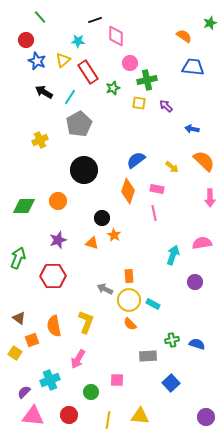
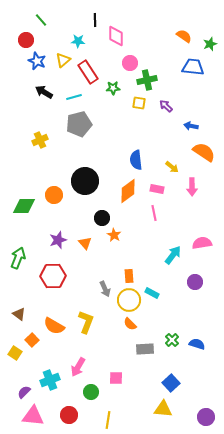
green line at (40, 17): moved 1 px right, 3 px down
black line at (95, 20): rotated 72 degrees counterclockwise
green star at (210, 23): moved 21 px down
green star at (113, 88): rotated 16 degrees clockwise
cyan line at (70, 97): moved 4 px right; rotated 42 degrees clockwise
gray pentagon at (79, 124): rotated 15 degrees clockwise
blue arrow at (192, 129): moved 1 px left, 3 px up
blue semicircle at (136, 160): rotated 60 degrees counterclockwise
orange semicircle at (204, 161): moved 9 px up; rotated 10 degrees counterclockwise
black circle at (84, 170): moved 1 px right, 11 px down
orange diamond at (128, 191): rotated 35 degrees clockwise
pink arrow at (210, 198): moved 18 px left, 11 px up
orange circle at (58, 201): moved 4 px left, 6 px up
orange triangle at (92, 243): moved 7 px left; rotated 32 degrees clockwise
cyan arrow at (173, 255): rotated 18 degrees clockwise
gray arrow at (105, 289): rotated 140 degrees counterclockwise
cyan rectangle at (153, 304): moved 1 px left, 11 px up
brown triangle at (19, 318): moved 4 px up
orange semicircle at (54, 326): rotated 50 degrees counterclockwise
orange square at (32, 340): rotated 24 degrees counterclockwise
green cross at (172, 340): rotated 32 degrees counterclockwise
gray rectangle at (148, 356): moved 3 px left, 7 px up
pink arrow at (78, 359): moved 8 px down
pink square at (117, 380): moved 1 px left, 2 px up
yellow triangle at (140, 416): moved 23 px right, 7 px up
